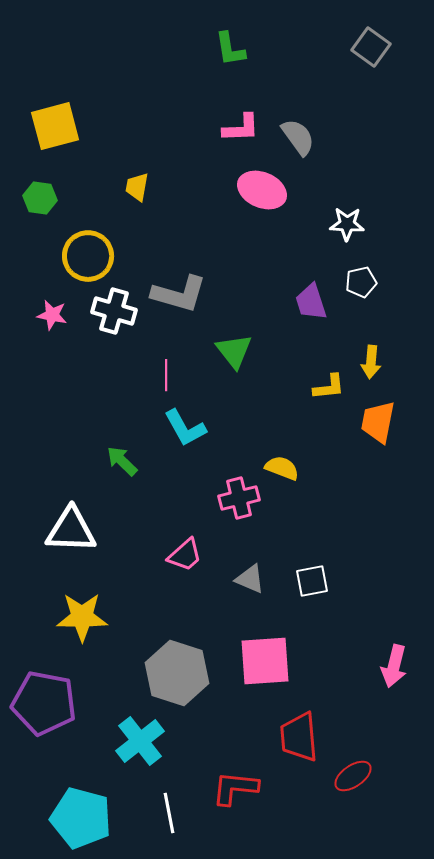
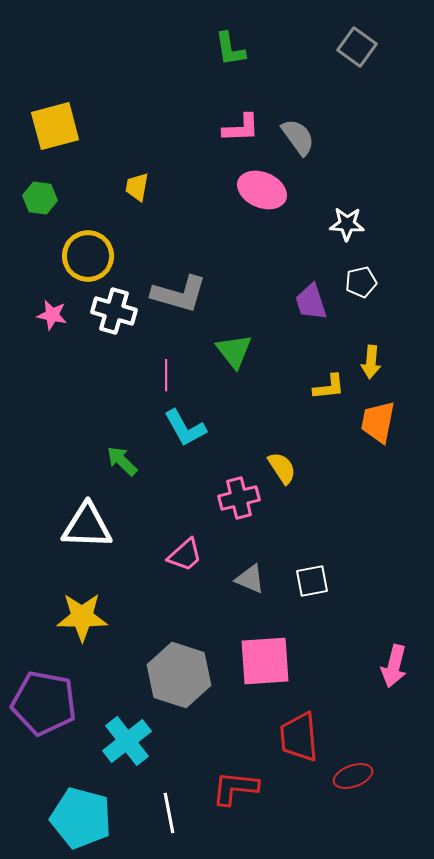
gray square: moved 14 px left
yellow semicircle: rotated 36 degrees clockwise
white triangle: moved 16 px right, 4 px up
gray hexagon: moved 2 px right, 2 px down
cyan cross: moved 13 px left
red ellipse: rotated 15 degrees clockwise
